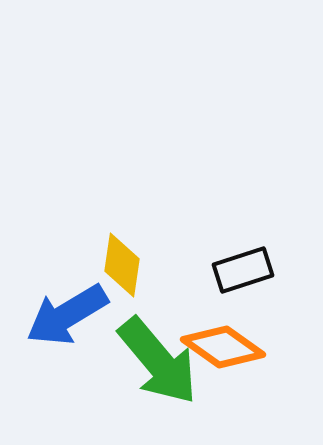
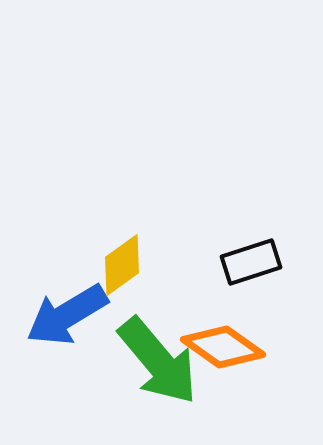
yellow diamond: rotated 46 degrees clockwise
black rectangle: moved 8 px right, 8 px up
